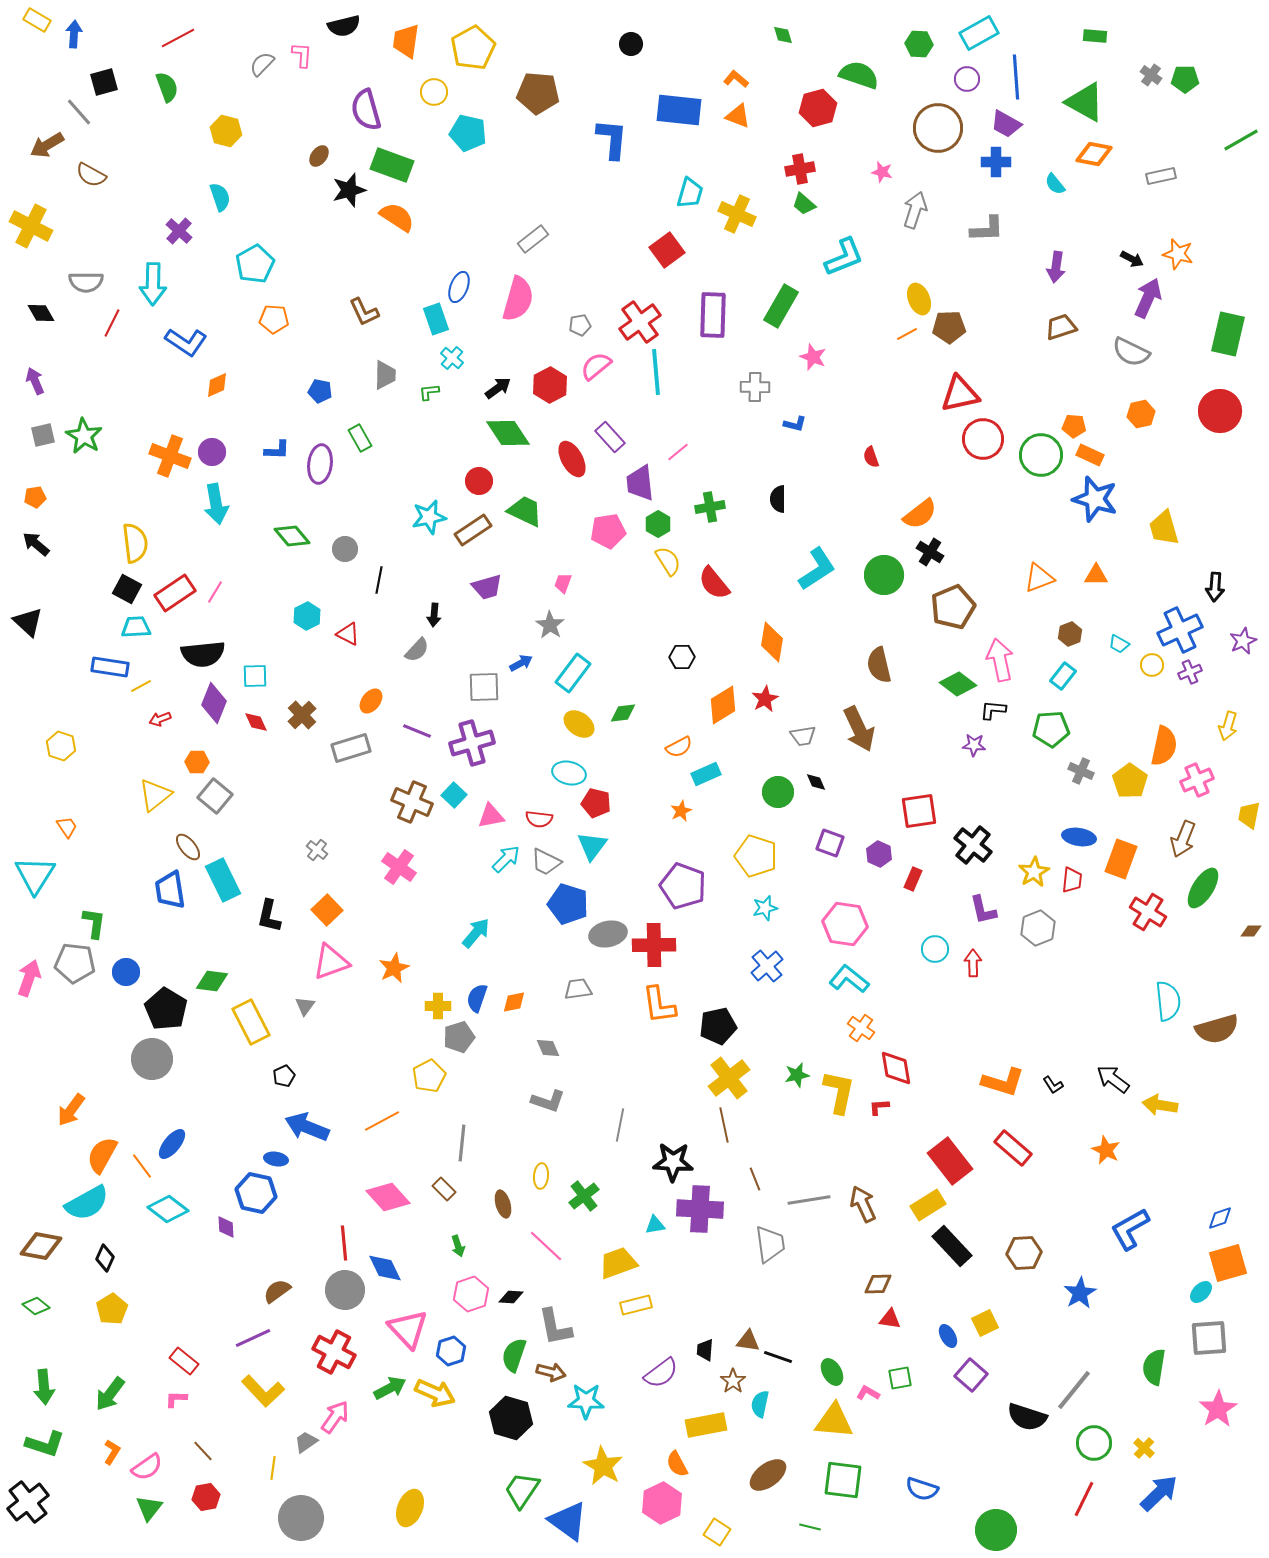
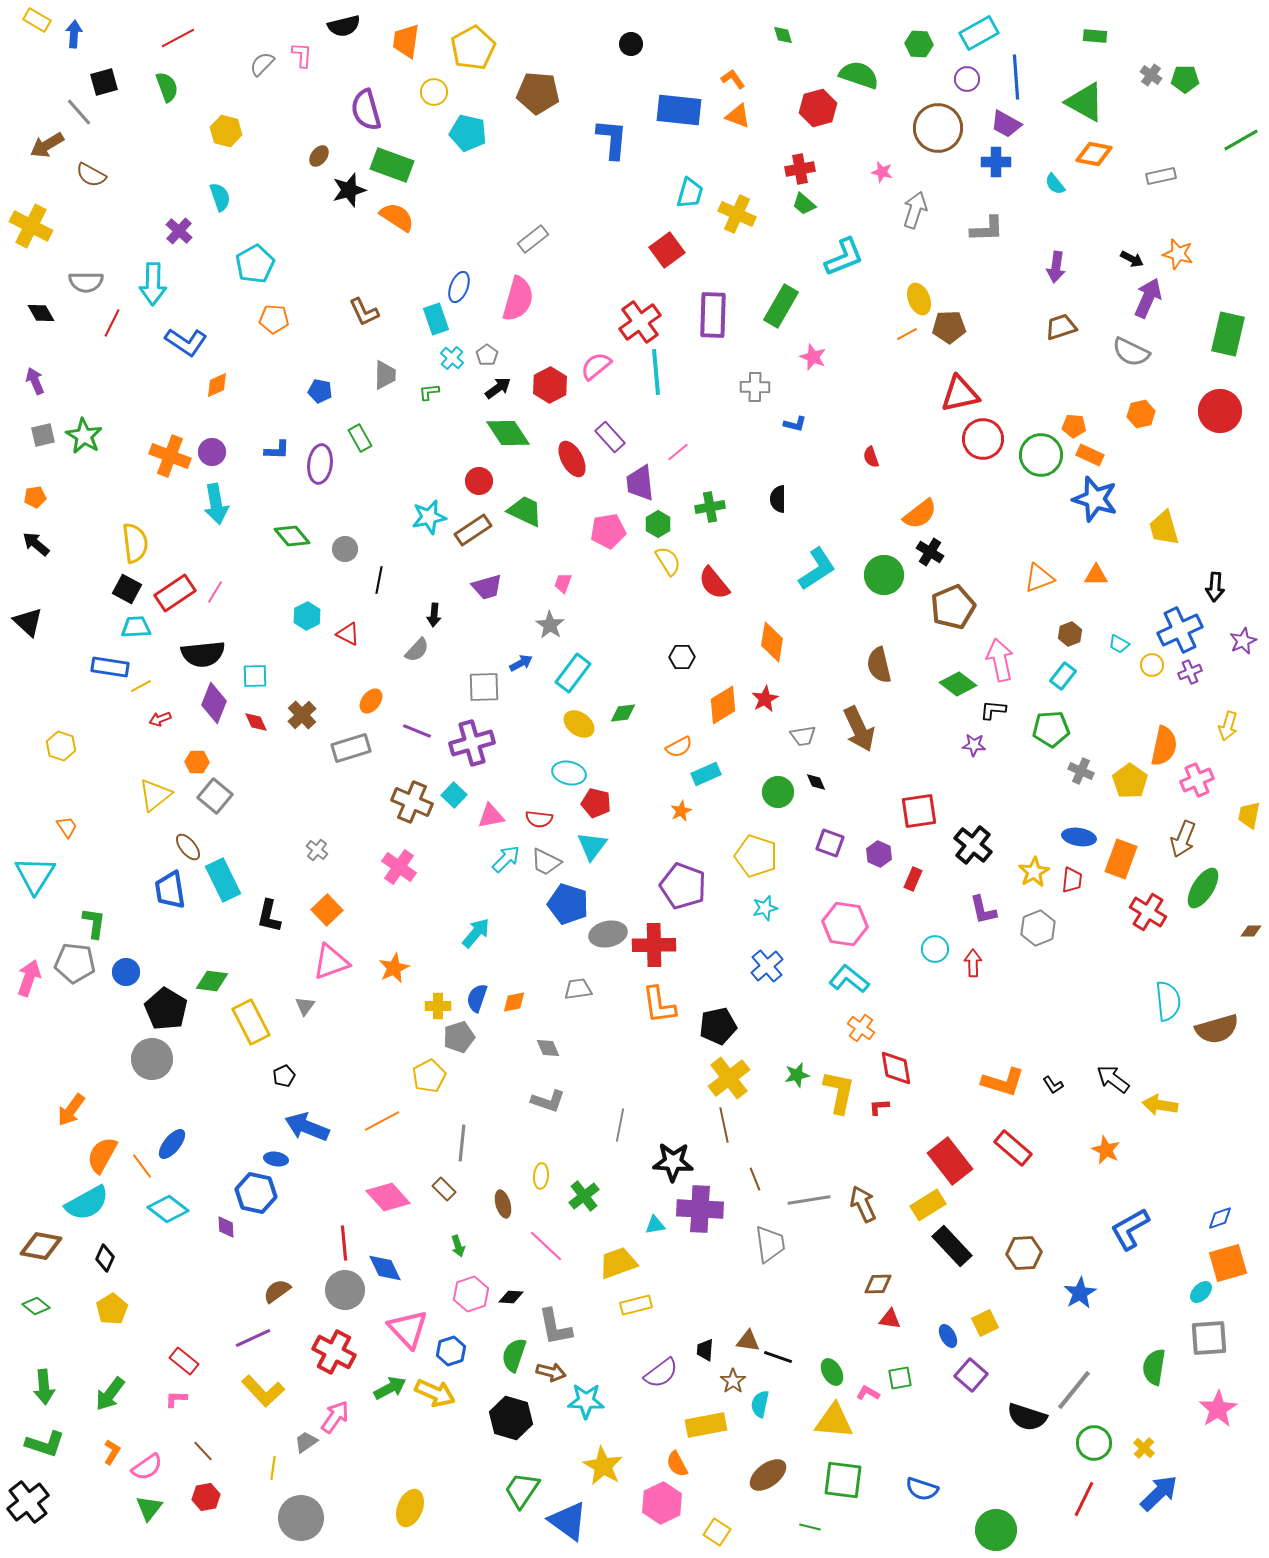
orange L-shape at (736, 79): moved 3 px left; rotated 15 degrees clockwise
gray pentagon at (580, 325): moved 93 px left, 30 px down; rotated 25 degrees counterclockwise
